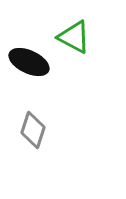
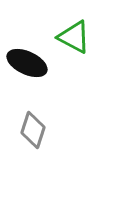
black ellipse: moved 2 px left, 1 px down
